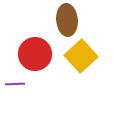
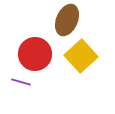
brown ellipse: rotated 28 degrees clockwise
purple line: moved 6 px right, 2 px up; rotated 18 degrees clockwise
